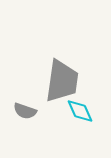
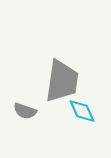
cyan diamond: moved 2 px right
